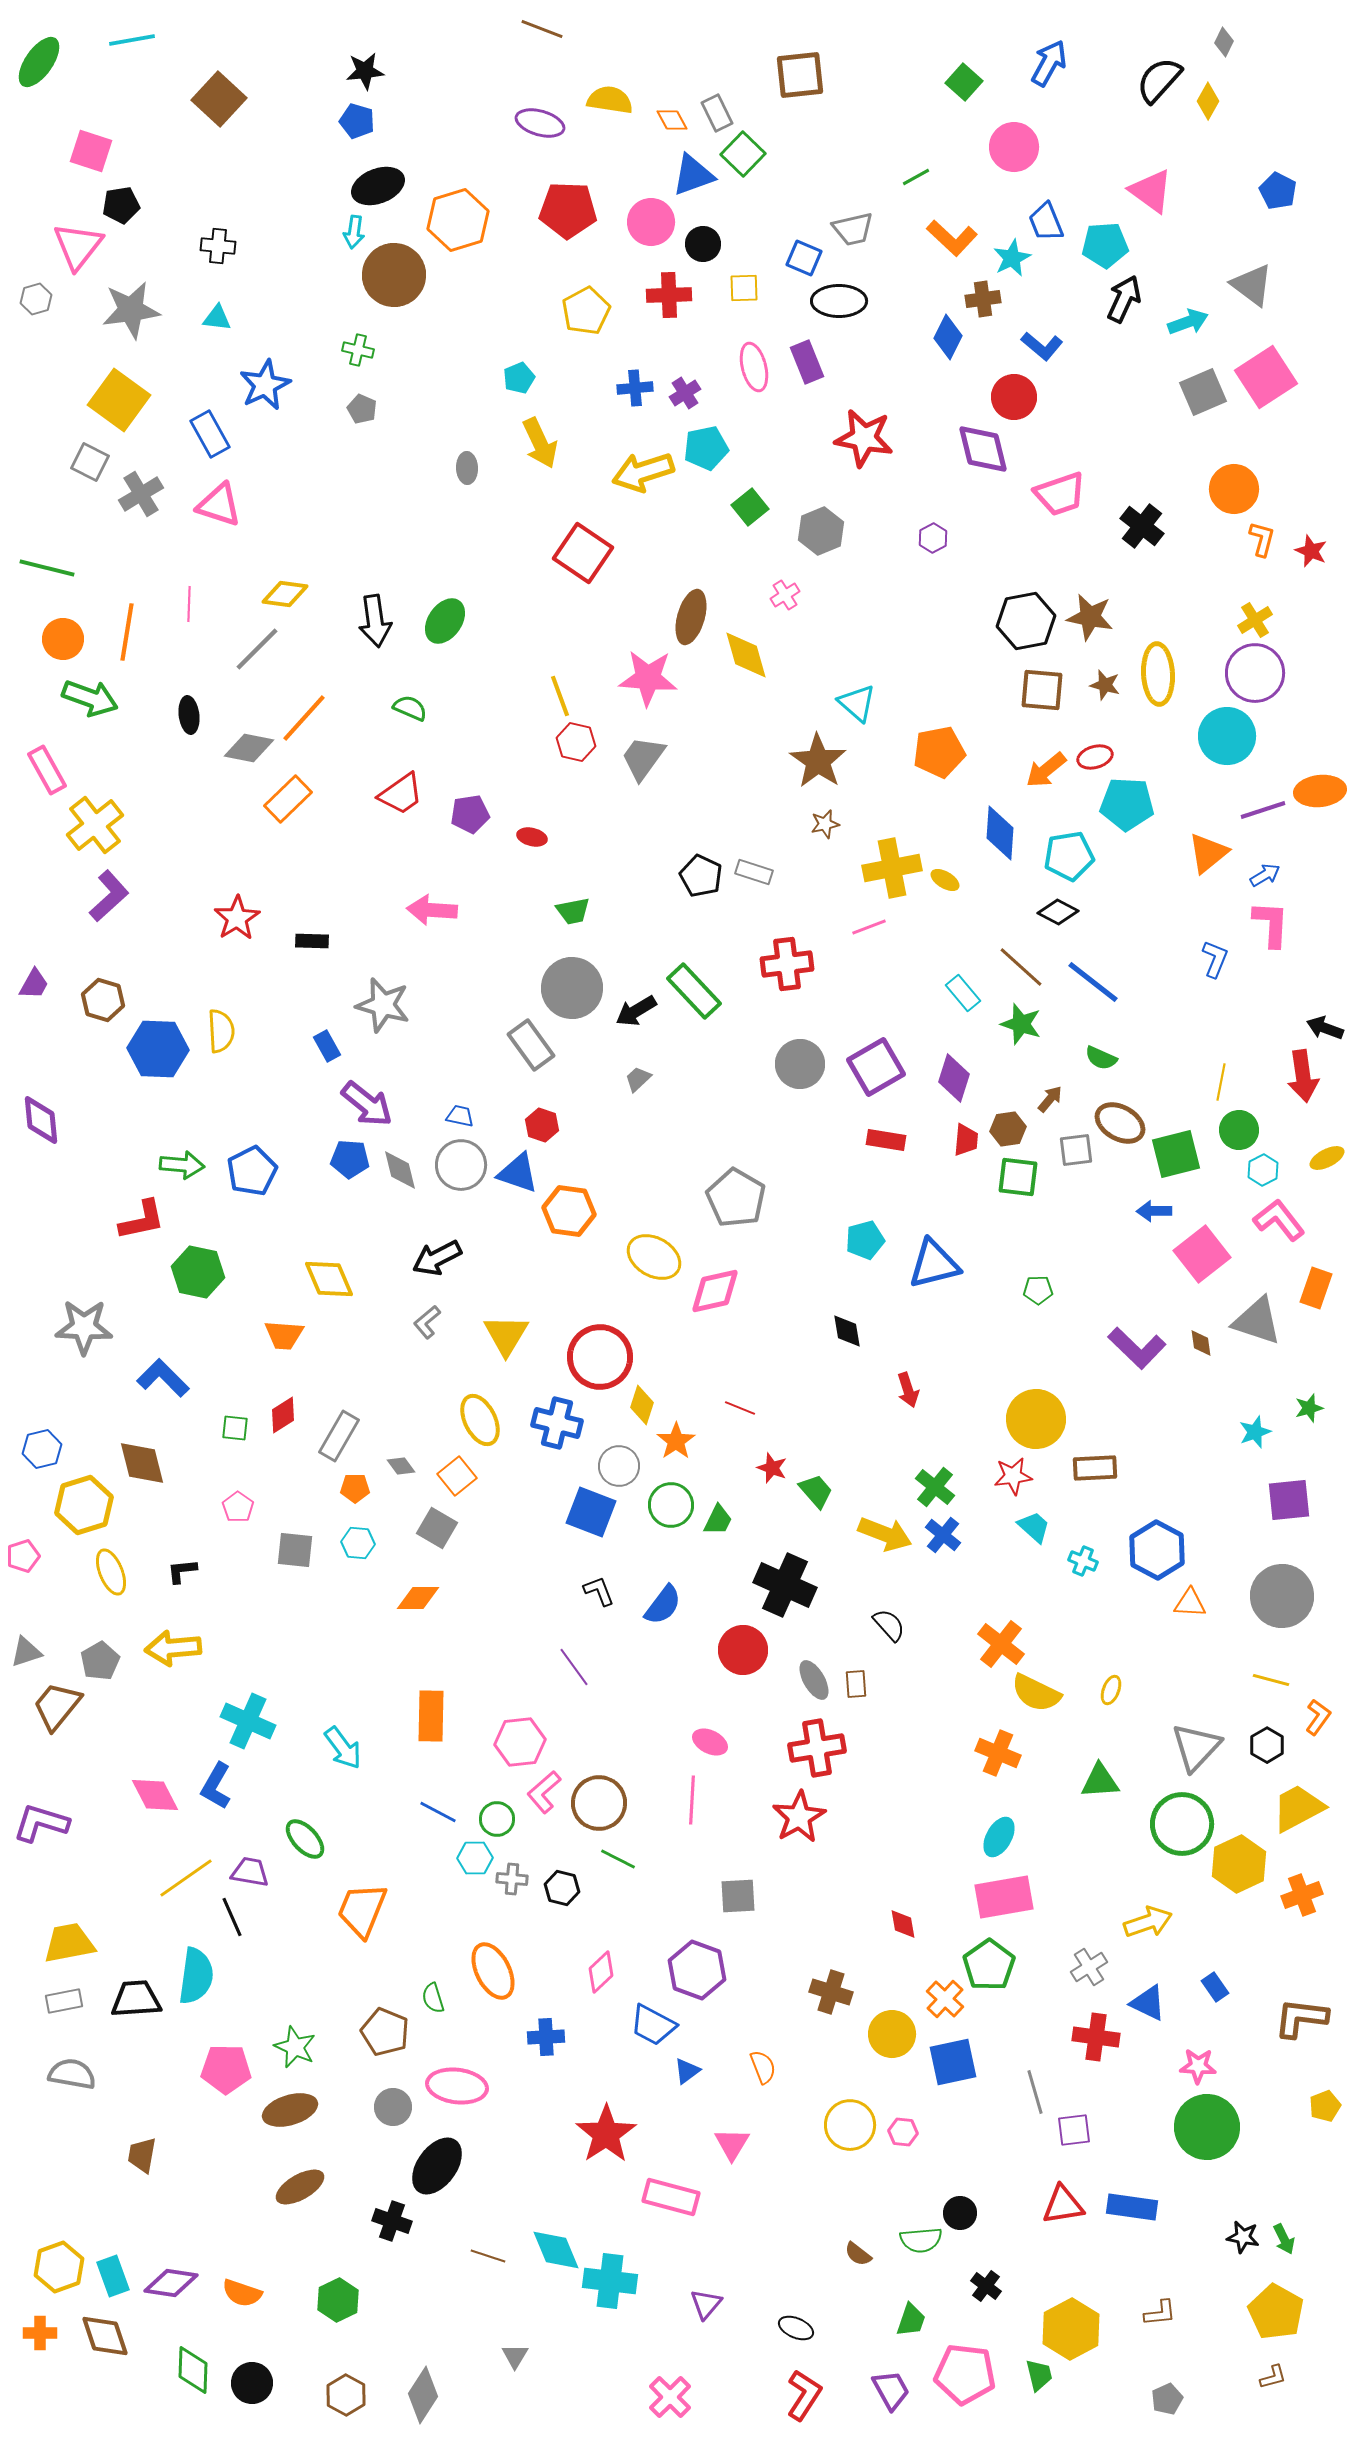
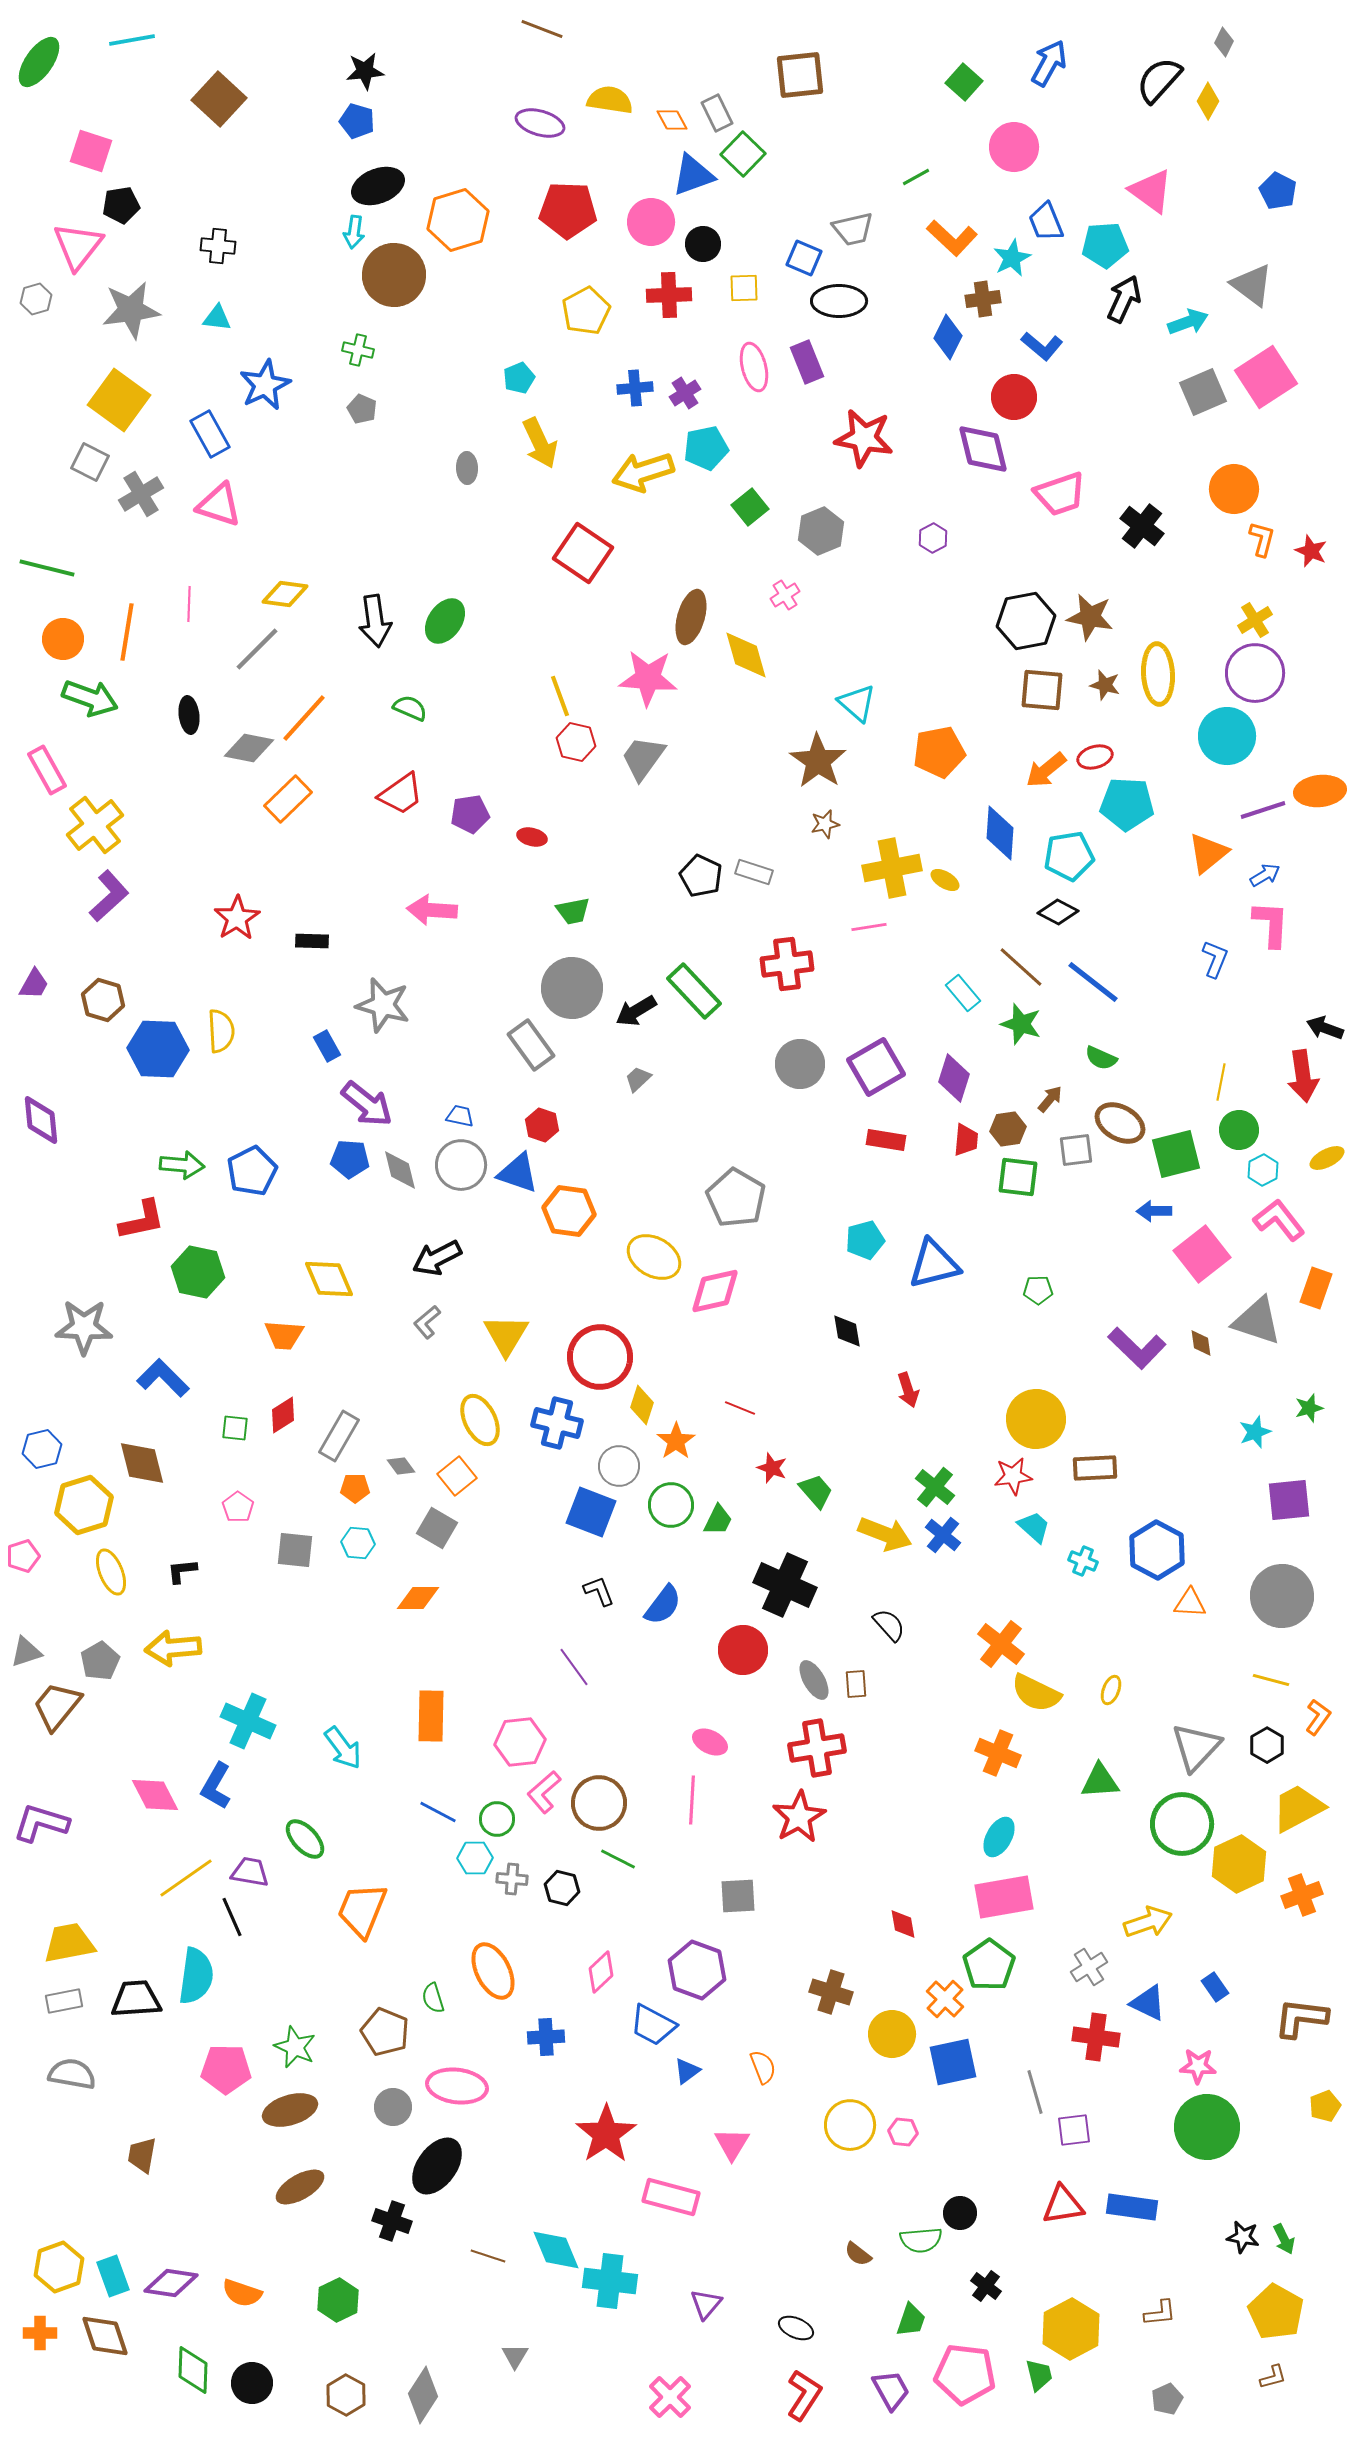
pink line at (869, 927): rotated 12 degrees clockwise
